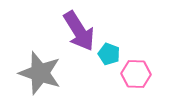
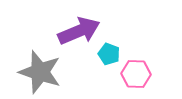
purple arrow: rotated 81 degrees counterclockwise
gray star: moved 1 px up
